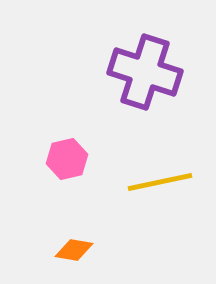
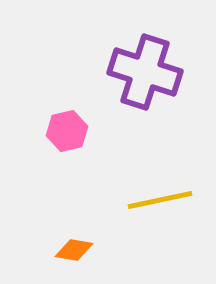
pink hexagon: moved 28 px up
yellow line: moved 18 px down
